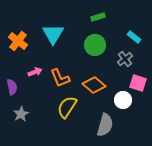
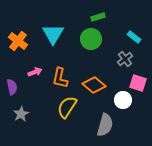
green circle: moved 4 px left, 6 px up
orange L-shape: rotated 35 degrees clockwise
